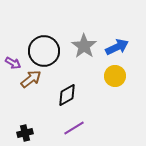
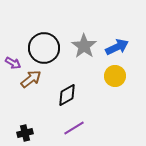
black circle: moved 3 px up
